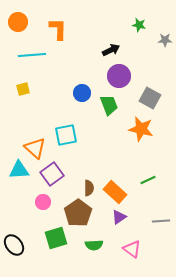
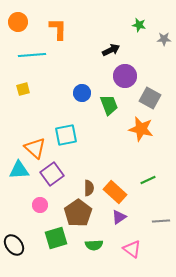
gray star: moved 1 px left, 1 px up
purple circle: moved 6 px right
pink circle: moved 3 px left, 3 px down
